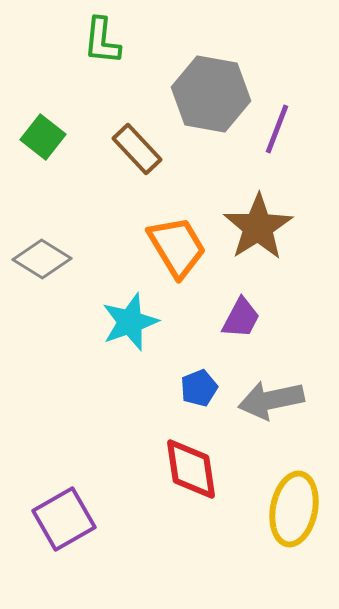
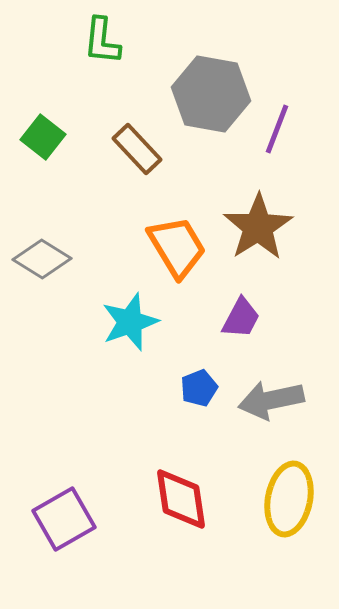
red diamond: moved 10 px left, 30 px down
yellow ellipse: moved 5 px left, 10 px up
